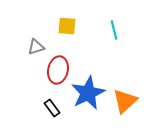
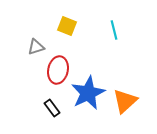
yellow square: rotated 18 degrees clockwise
